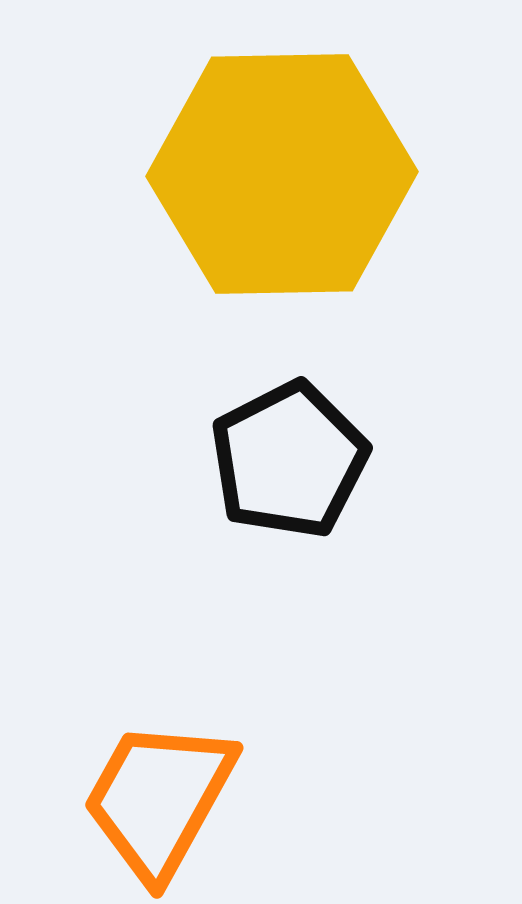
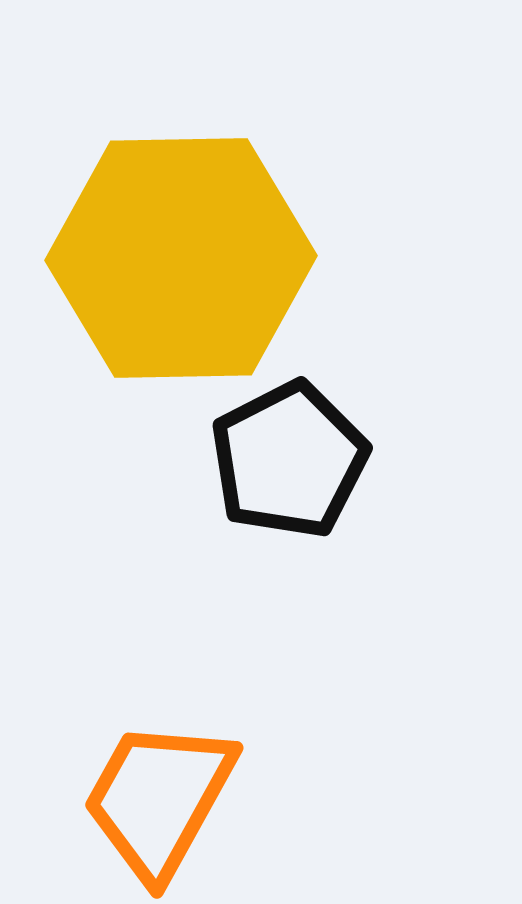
yellow hexagon: moved 101 px left, 84 px down
